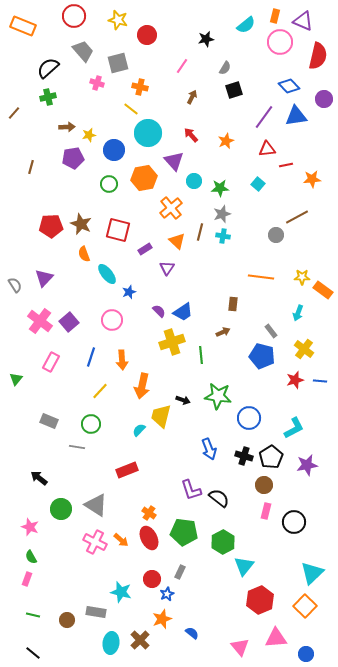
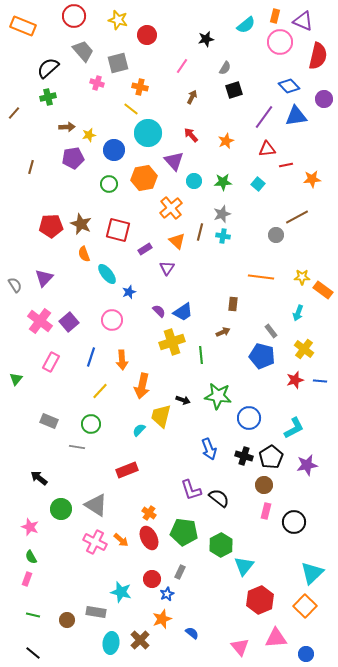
green star at (220, 188): moved 3 px right, 6 px up
green hexagon at (223, 542): moved 2 px left, 3 px down
